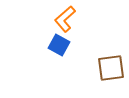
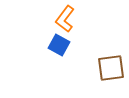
orange L-shape: rotated 12 degrees counterclockwise
